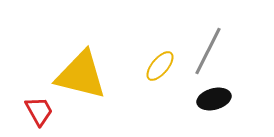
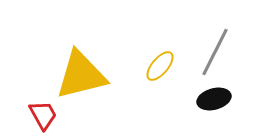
gray line: moved 7 px right, 1 px down
yellow triangle: rotated 28 degrees counterclockwise
red trapezoid: moved 4 px right, 4 px down
